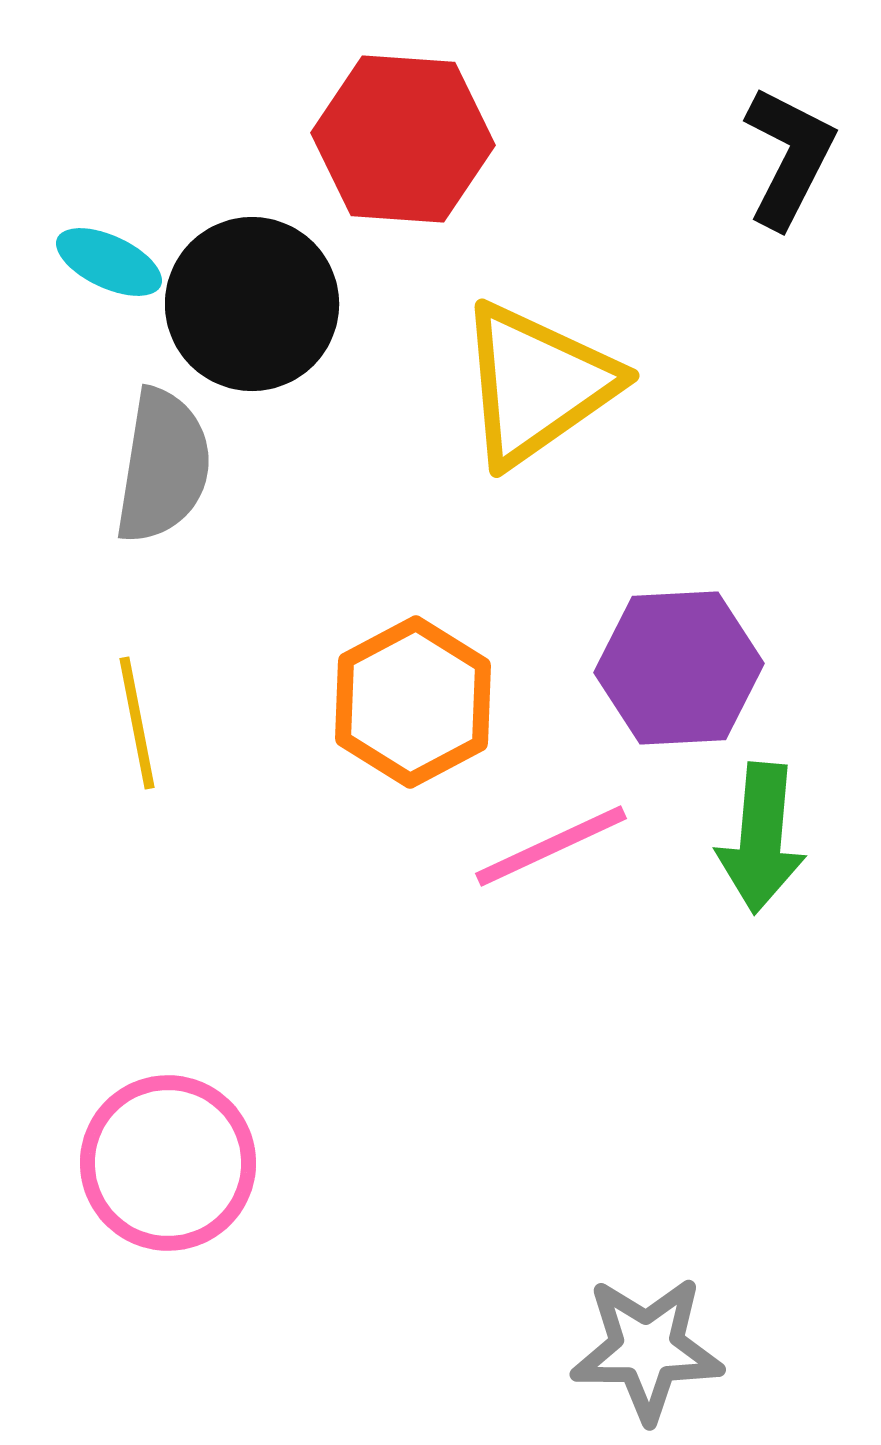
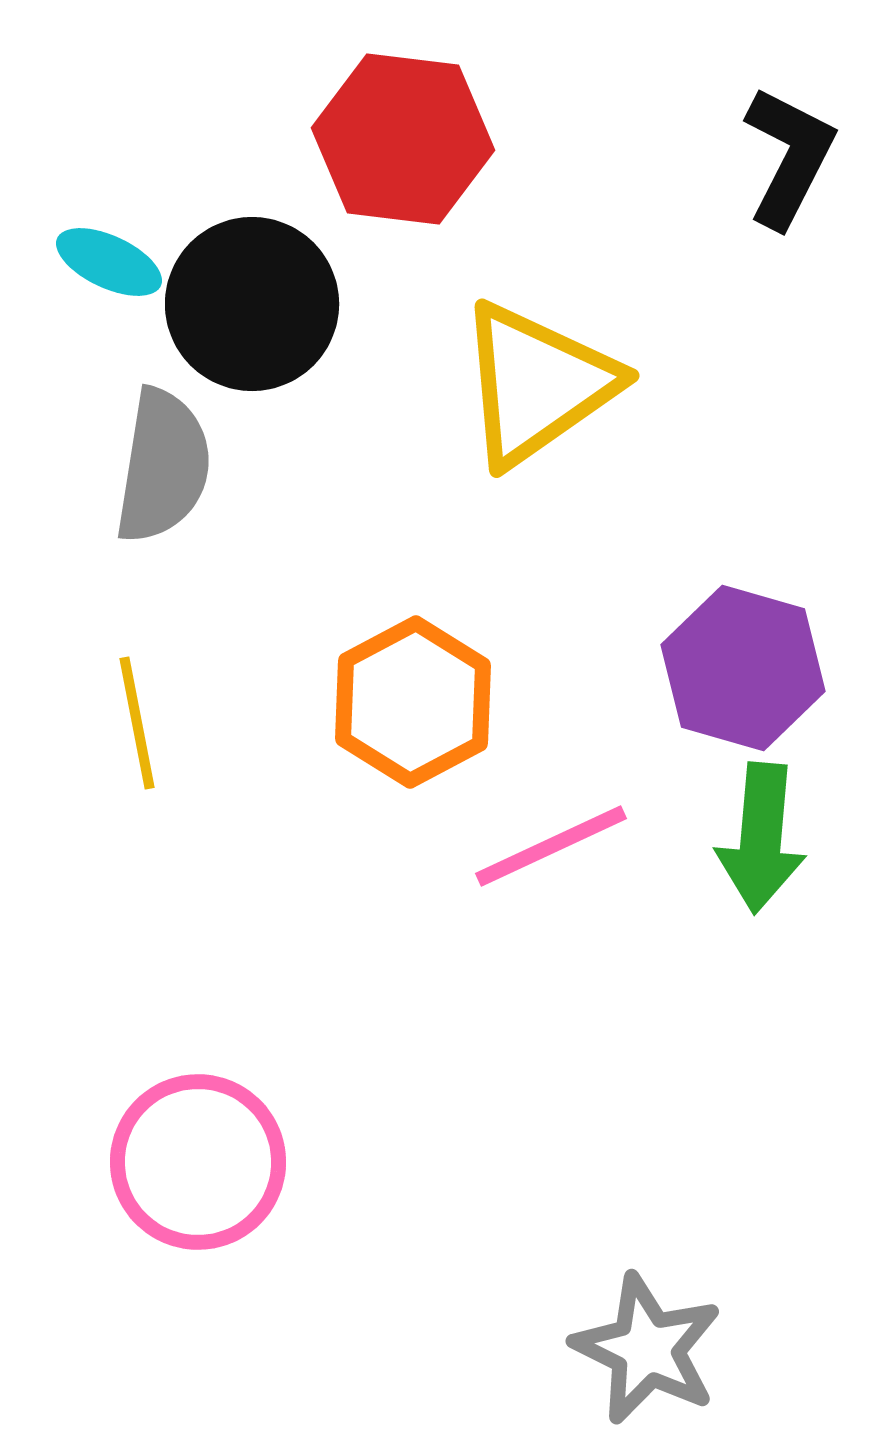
red hexagon: rotated 3 degrees clockwise
purple hexagon: moved 64 px right; rotated 19 degrees clockwise
pink circle: moved 30 px right, 1 px up
gray star: rotated 26 degrees clockwise
